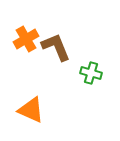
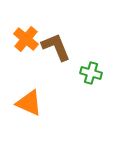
orange cross: rotated 20 degrees counterclockwise
orange triangle: moved 2 px left, 7 px up
